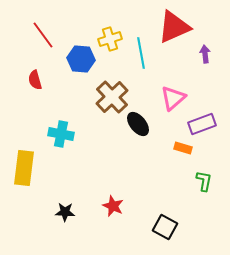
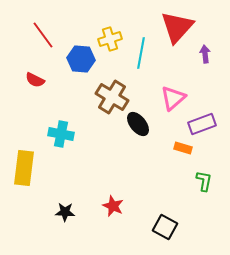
red triangle: moved 3 px right; rotated 24 degrees counterclockwise
cyan line: rotated 20 degrees clockwise
red semicircle: rotated 48 degrees counterclockwise
brown cross: rotated 16 degrees counterclockwise
